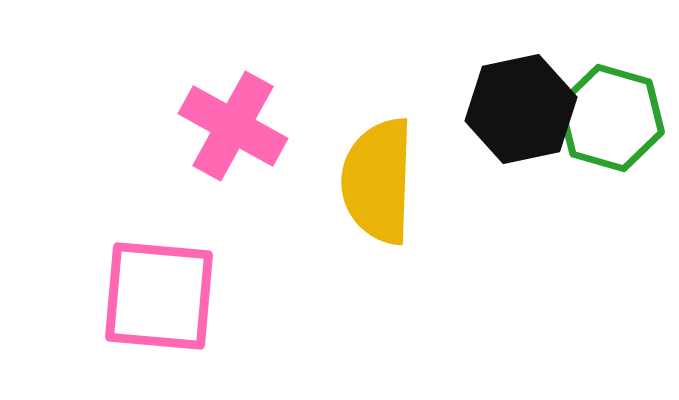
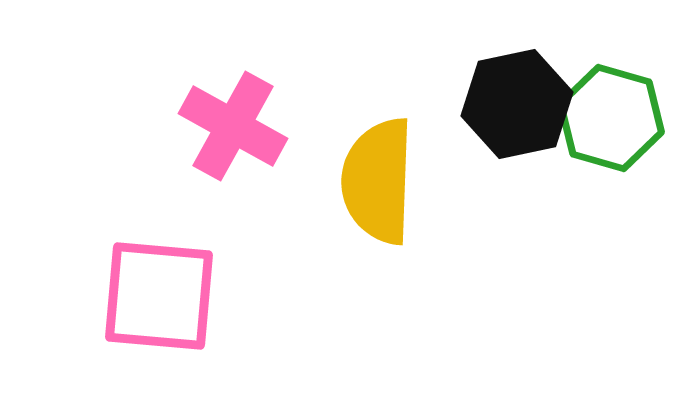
black hexagon: moved 4 px left, 5 px up
